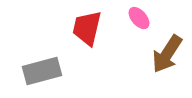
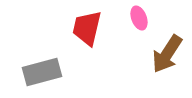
pink ellipse: rotated 20 degrees clockwise
gray rectangle: moved 1 px down
